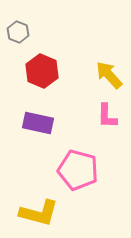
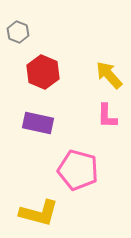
red hexagon: moved 1 px right, 1 px down
